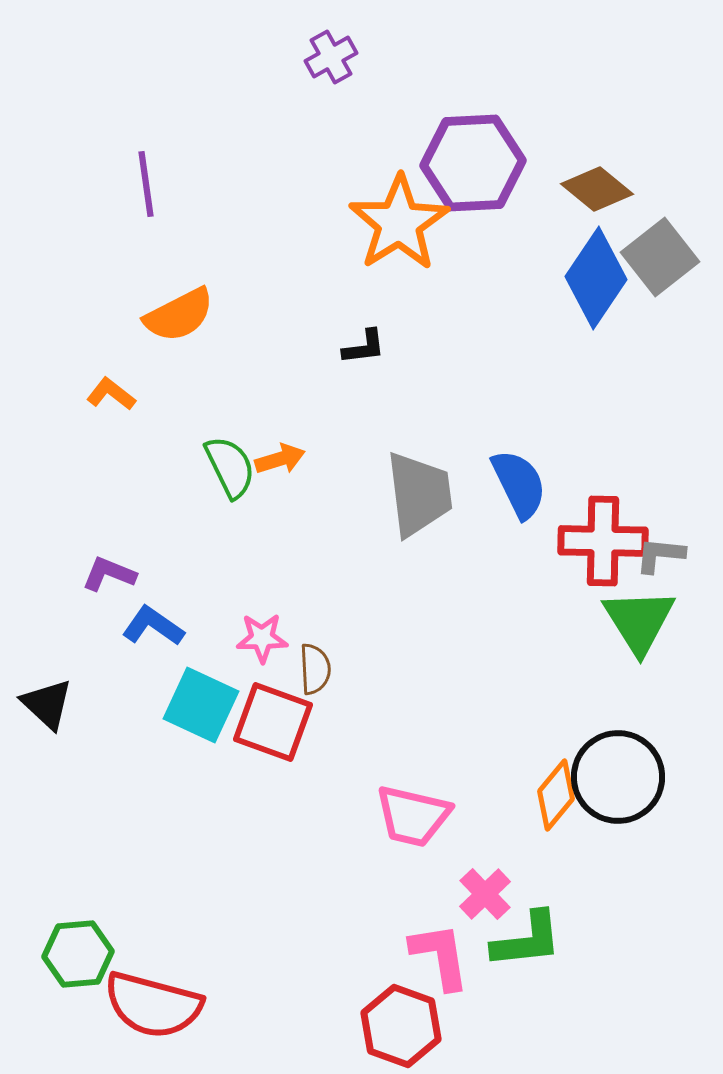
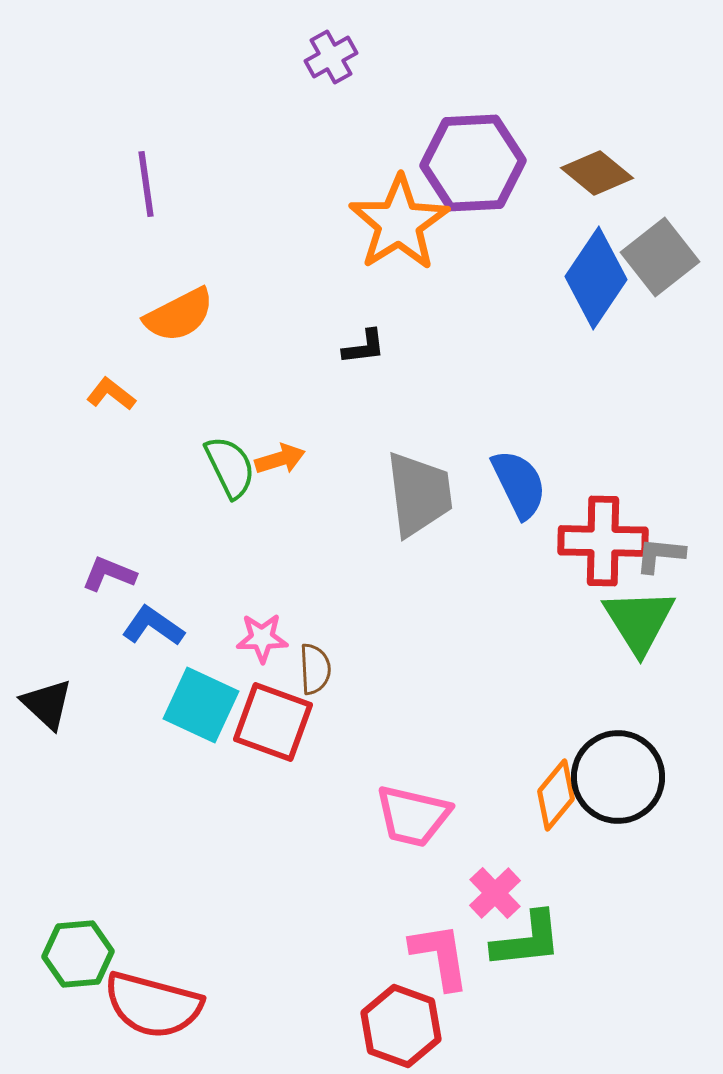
brown diamond: moved 16 px up
pink cross: moved 10 px right, 1 px up
